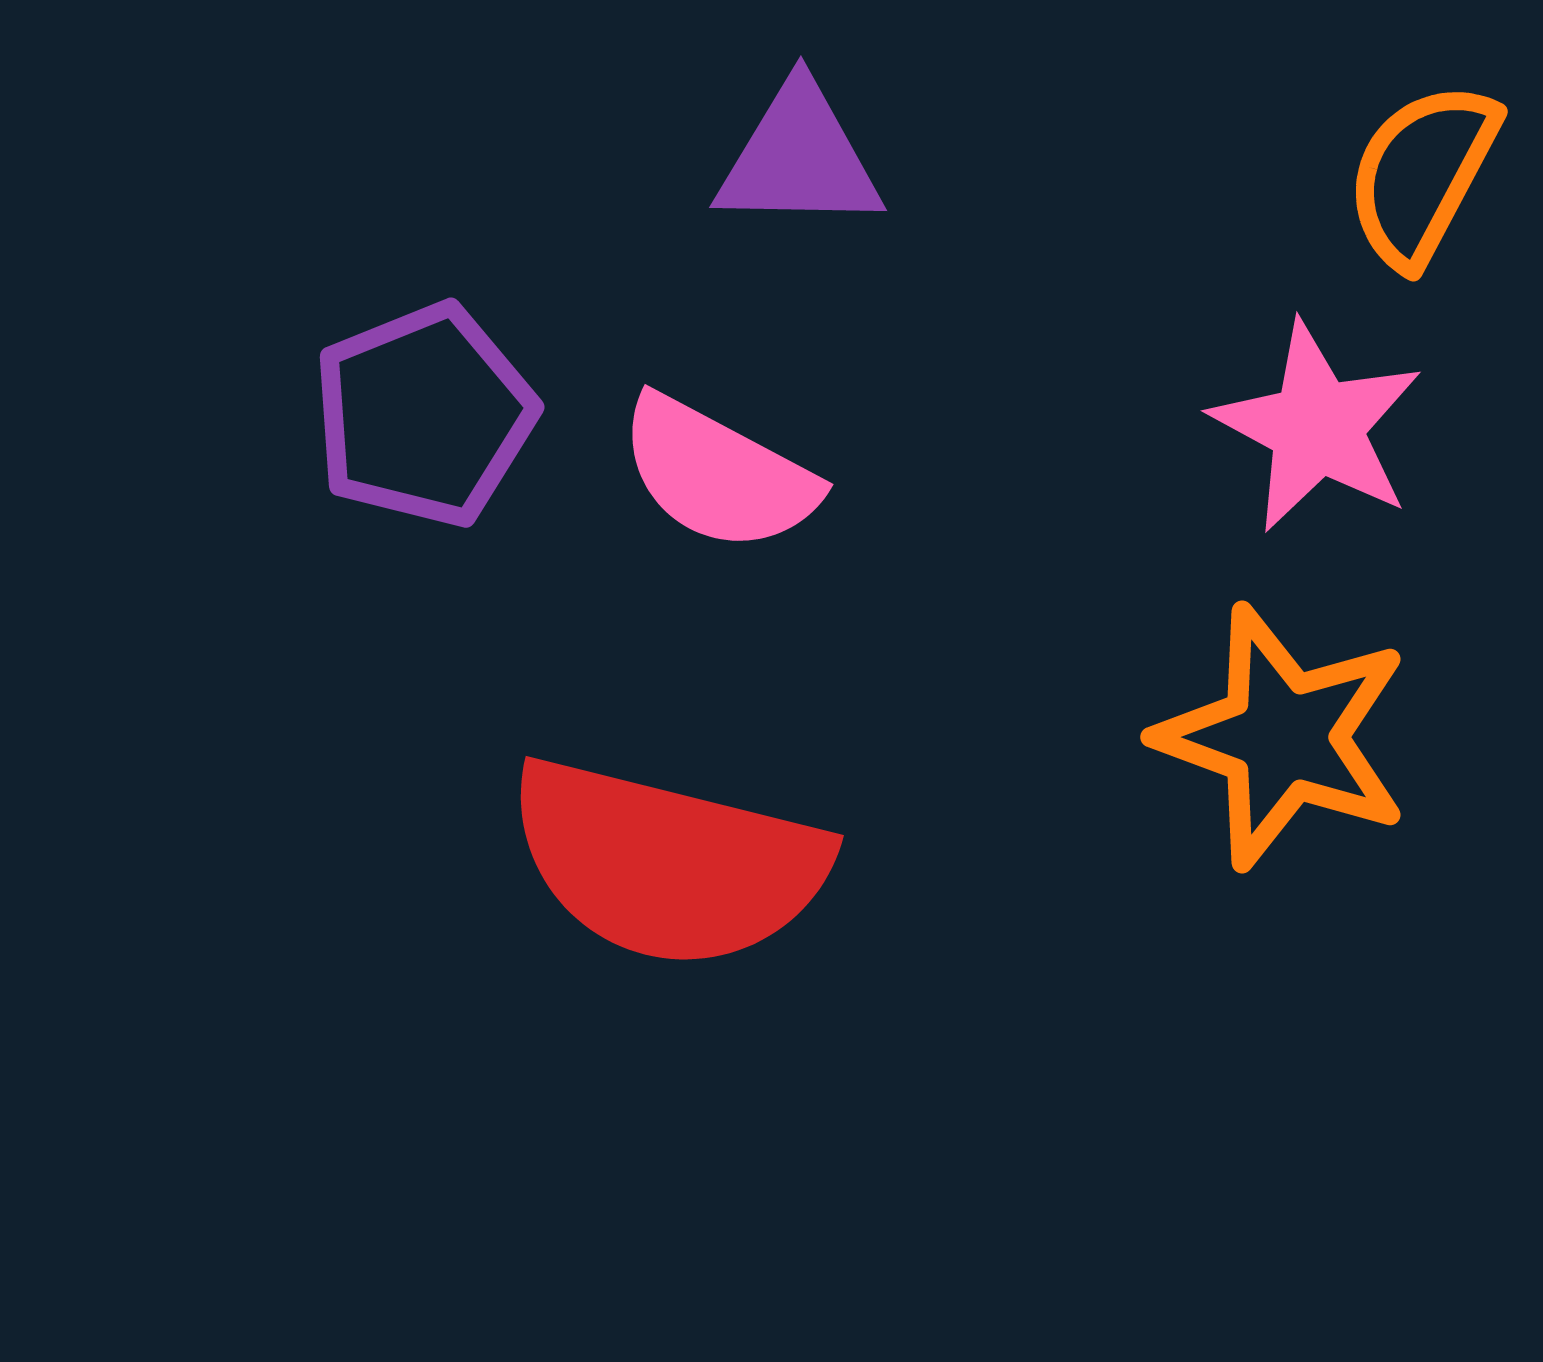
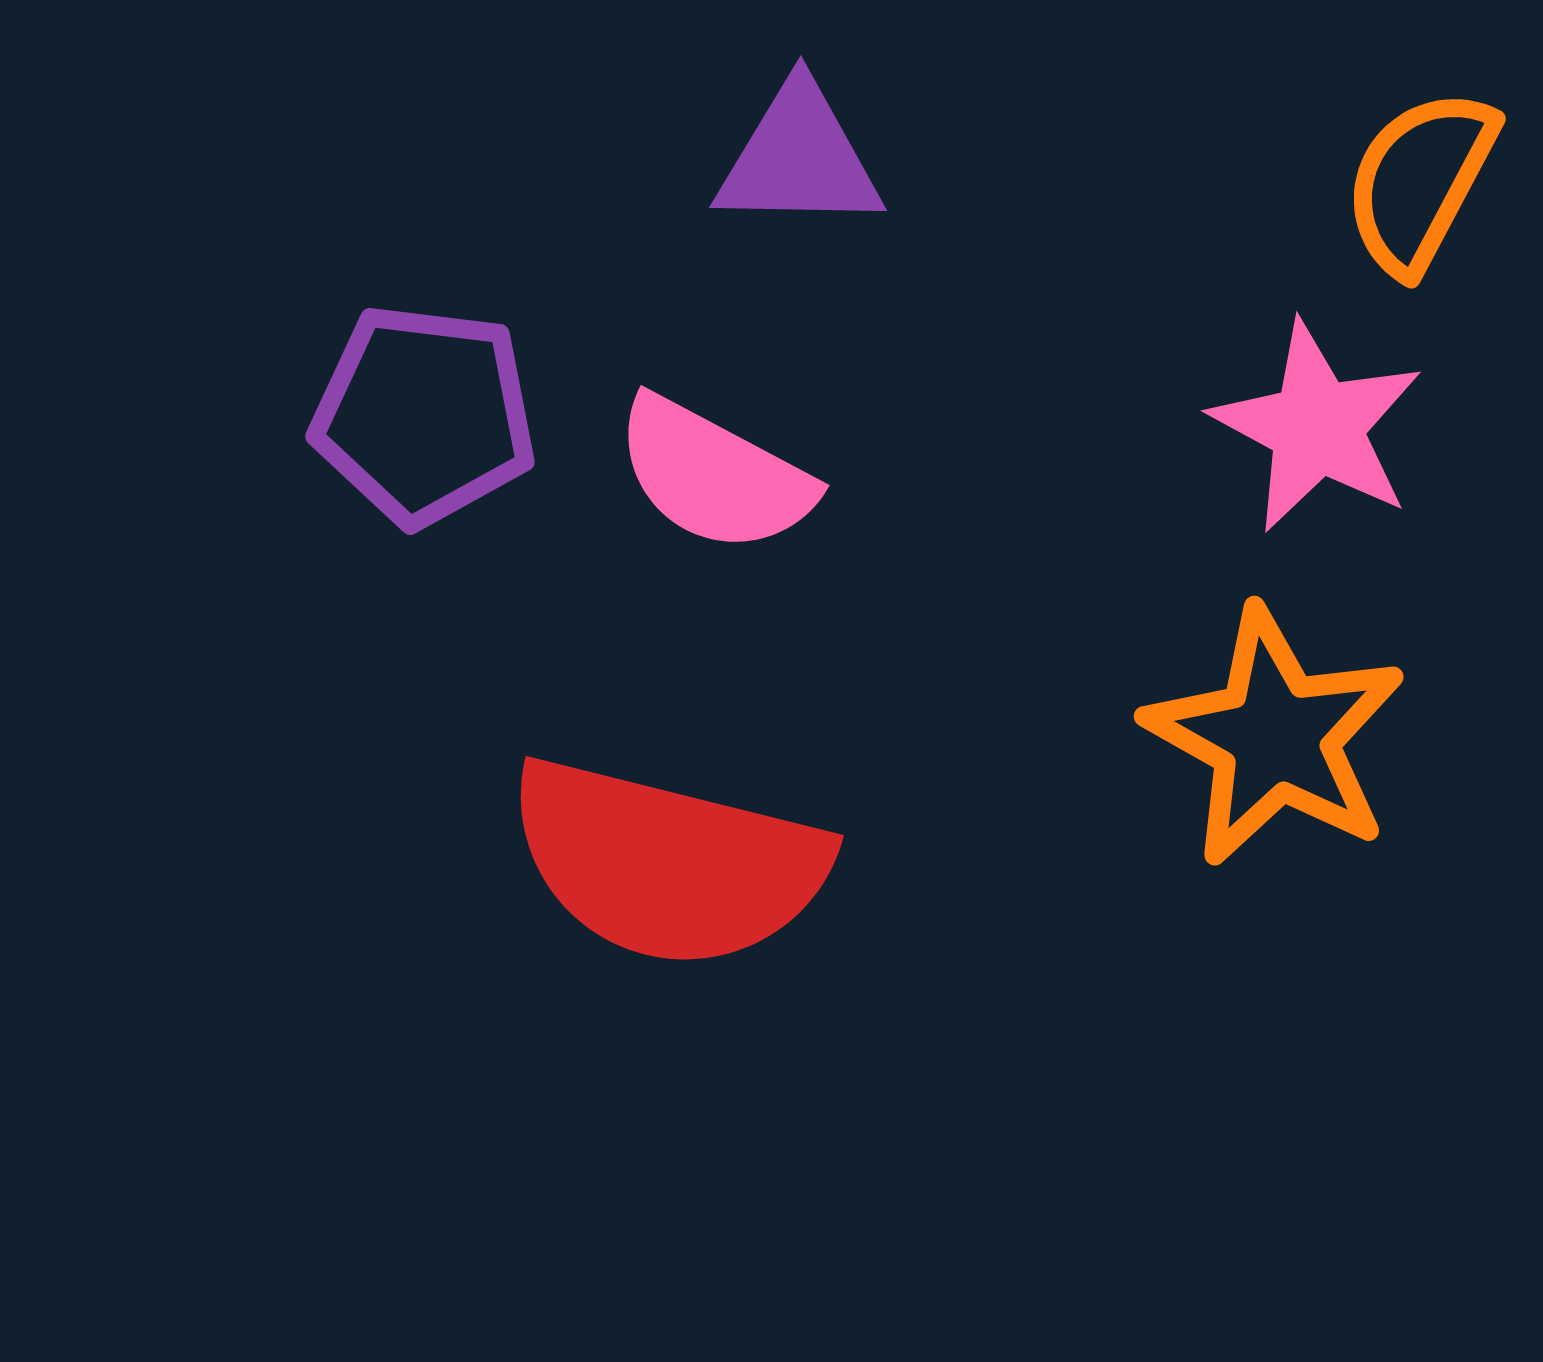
orange semicircle: moved 2 px left, 7 px down
purple pentagon: rotated 29 degrees clockwise
pink semicircle: moved 4 px left, 1 px down
orange star: moved 8 px left; rotated 9 degrees clockwise
